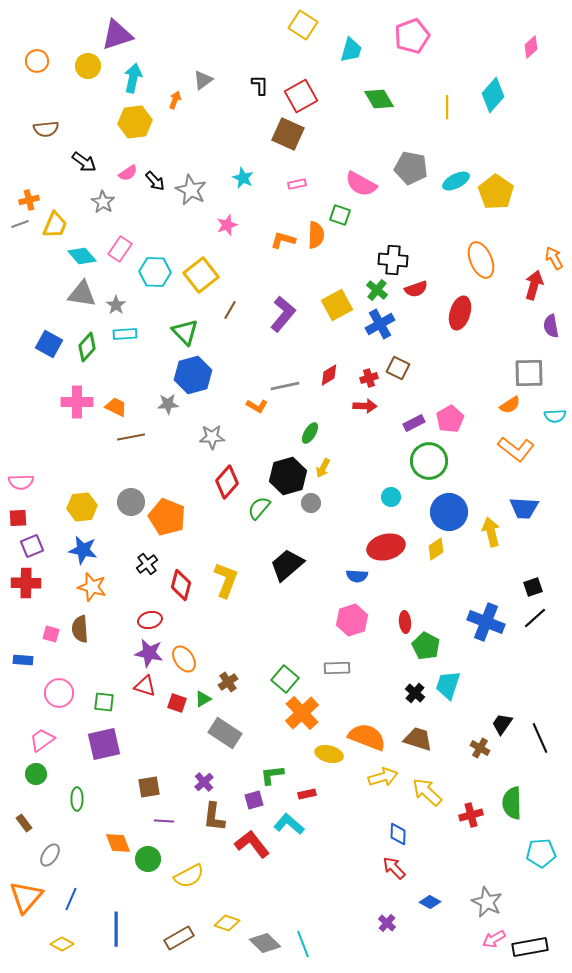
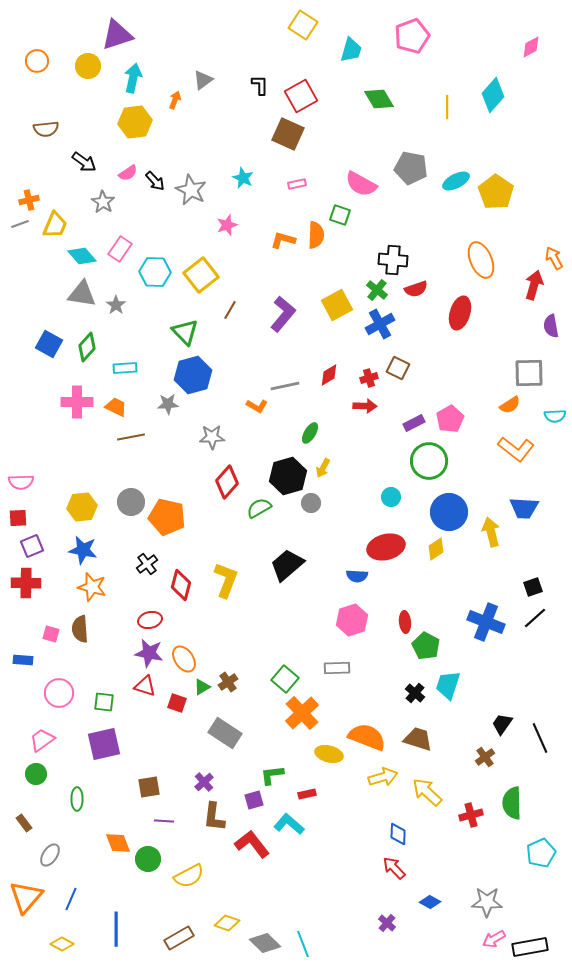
pink diamond at (531, 47): rotated 15 degrees clockwise
cyan rectangle at (125, 334): moved 34 px down
green semicircle at (259, 508): rotated 20 degrees clockwise
orange pentagon at (167, 517): rotated 9 degrees counterclockwise
green triangle at (203, 699): moved 1 px left, 12 px up
brown cross at (480, 748): moved 5 px right, 9 px down; rotated 24 degrees clockwise
cyan pentagon at (541, 853): rotated 20 degrees counterclockwise
gray star at (487, 902): rotated 24 degrees counterclockwise
